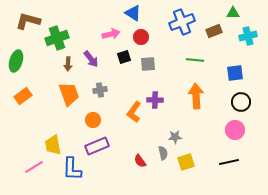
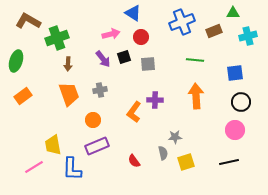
brown L-shape: rotated 15 degrees clockwise
purple arrow: moved 12 px right
red semicircle: moved 6 px left
